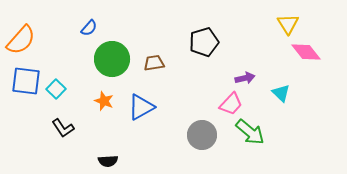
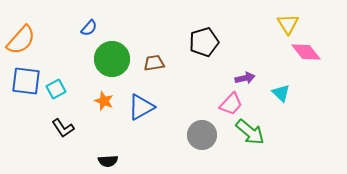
cyan square: rotated 18 degrees clockwise
